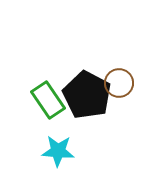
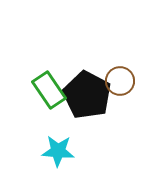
brown circle: moved 1 px right, 2 px up
green rectangle: moved 1 px right, 10 px up
